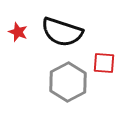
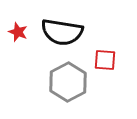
black semicircle: rotated 9 degrees counterclockwise
red square: moved 1 px right, 3 px up
